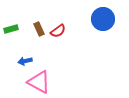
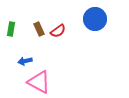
blue circle: moved 8 px left
green rectangle: rotated 64 degrees counterclockwise
